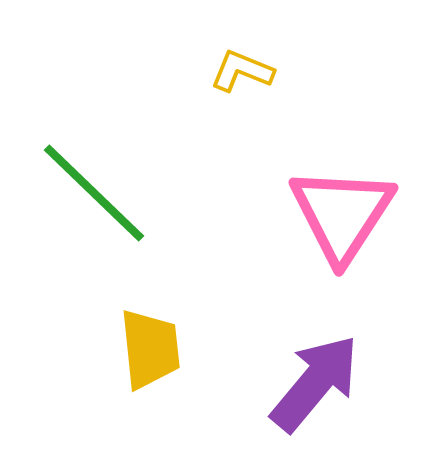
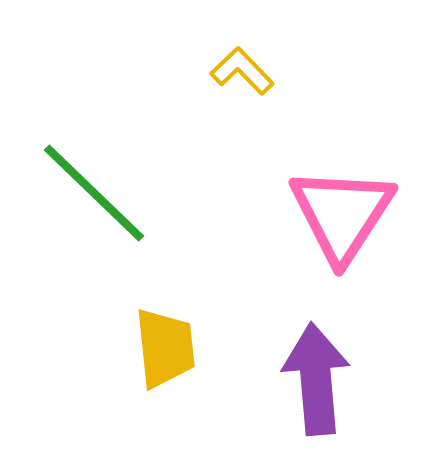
yellow L-shape: rotated 24 degrees clockwise
yellow trapezoid: moved 15 px right, 1 px up
purple arrow: moved 1 px right, 4 px up; rotated 45 degrees counterclockwise
